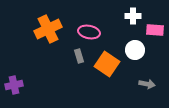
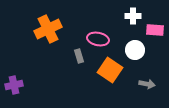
pink ellipse: moved 9 px right, 7 px down
orange square: moved 3 px right, 6 px down
